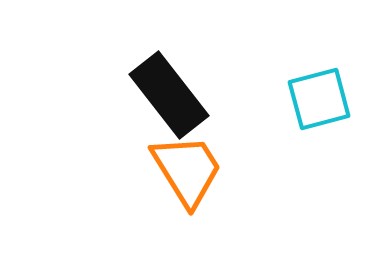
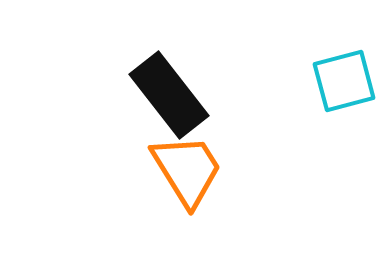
cyan square: moved 25 px right, 18 px up
